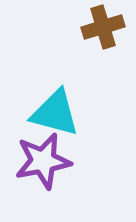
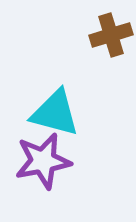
brown cross: moved 8 px right, 8 px down
